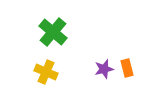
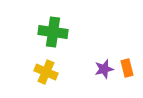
green cross: rotated 32 degrees counterclockwise
